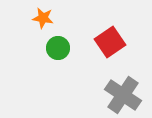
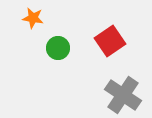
orange star: moved 10 px left
red square: moved 1 px up
